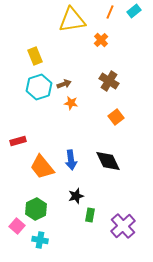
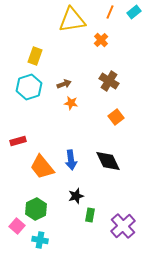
cyan rectangle: moved 1 px down
yellow rectangle: rotated 42 degrees clockwise
cyan hexagon: moved 10 px left
